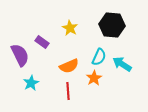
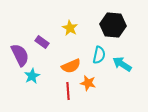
black hexagon: moved 1 px right
cyan semicircle: moved 2 px up; rotated 12 degrees counterclockwise
orange semicircle: moved 2 px right
orange star: moved 6 px left, 5 px down; rotated 28 degrees counterclockwise
cyan star: moved 1 px right, 7 px up
